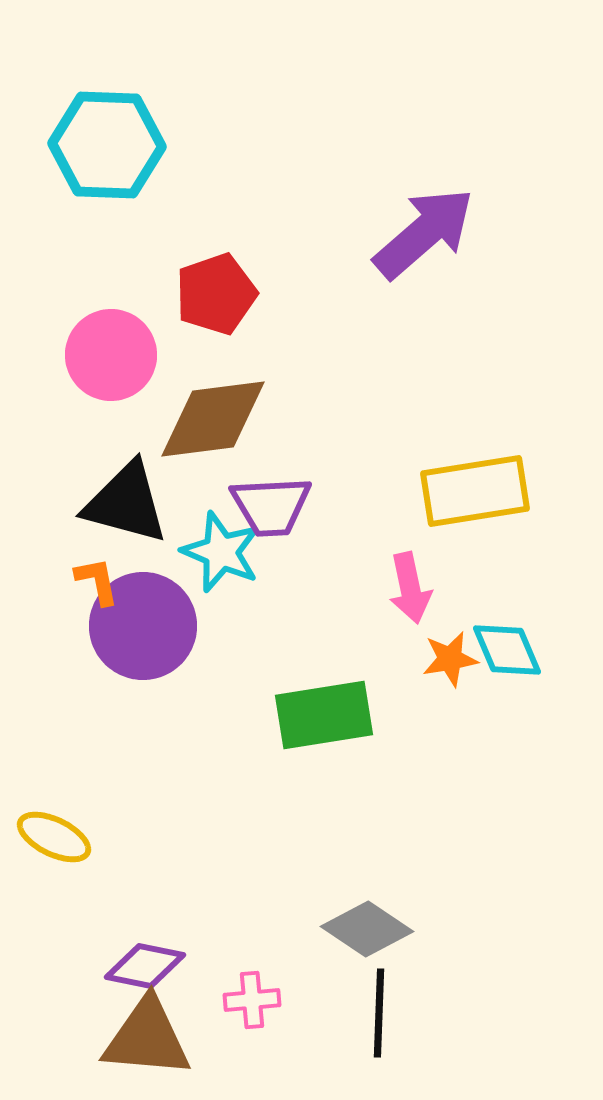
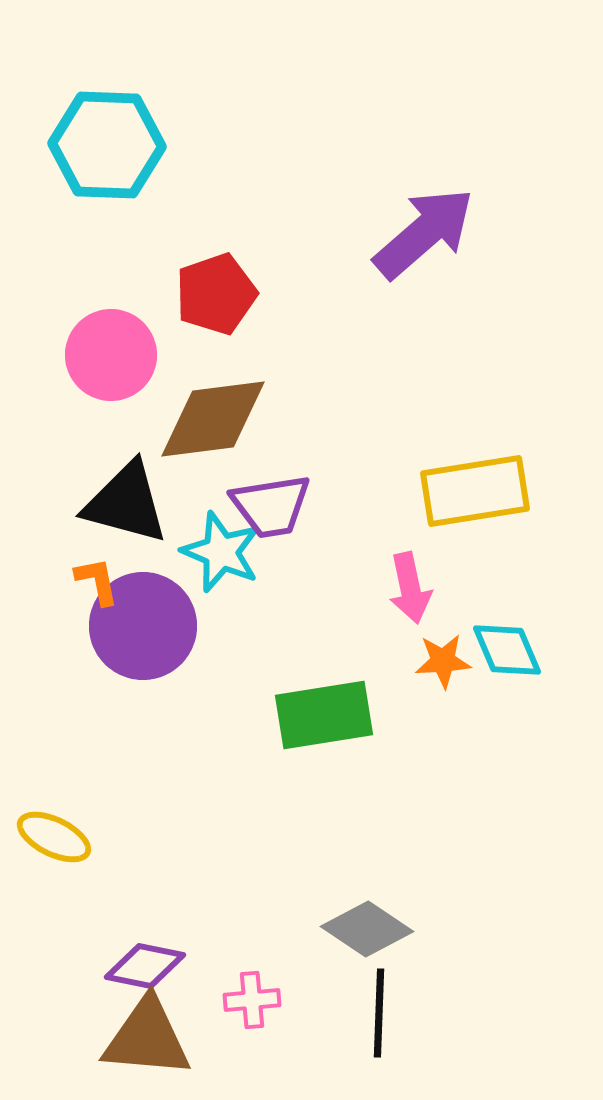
purple trapezoid: rotated 6 degrees counterclockwise
orange star: moved 7 px left, 2 px down; rotated 6 degrees clockwise
